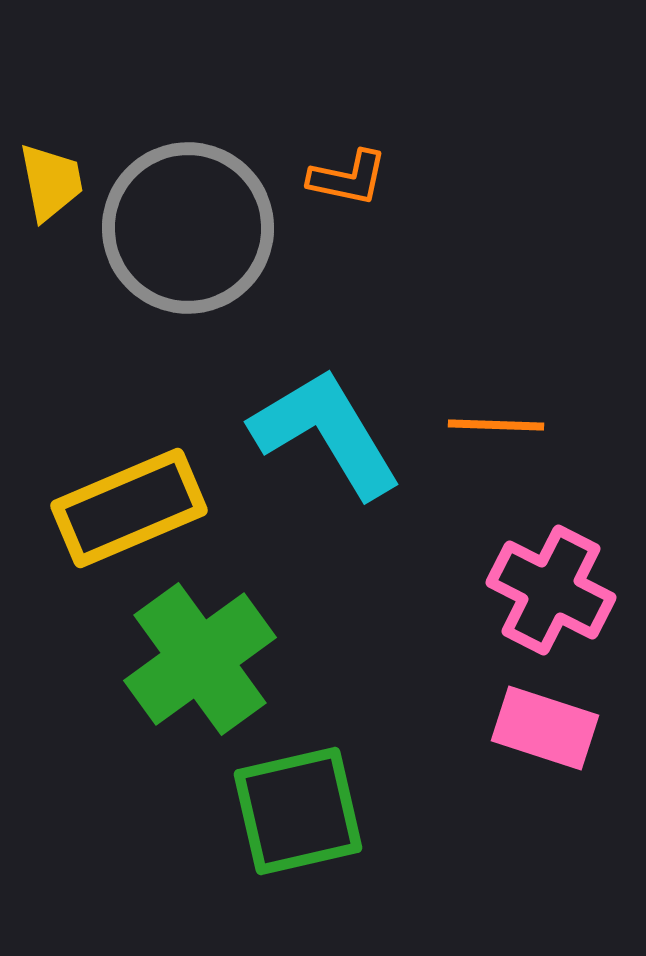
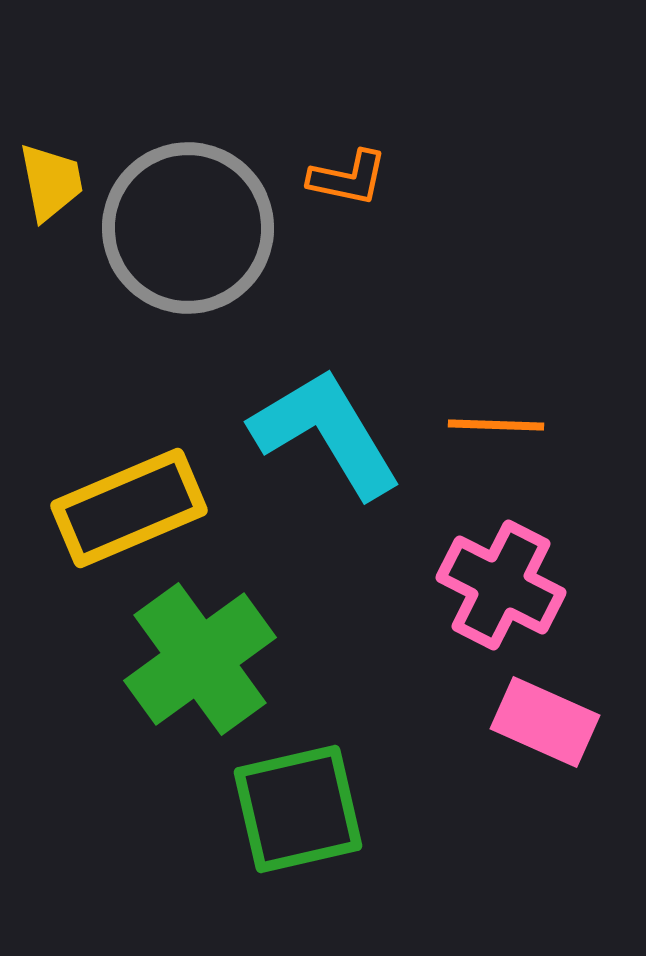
pink cross: moved 50 px left, 5 px up
pink rectangle: moved 6 px up; rotated 6 degrees clockwise
green square: moved 2 px up
